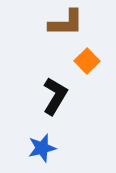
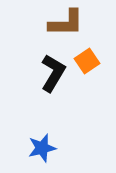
orange square: rotated 10 degrees clockwise
black L-shape: moved 2 px left, 23 px up
